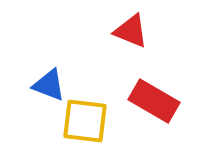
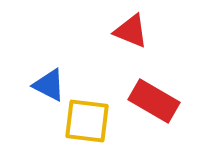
blue triangle: rotated 6 degrees clockwise
yellow square: moved 2 px right
